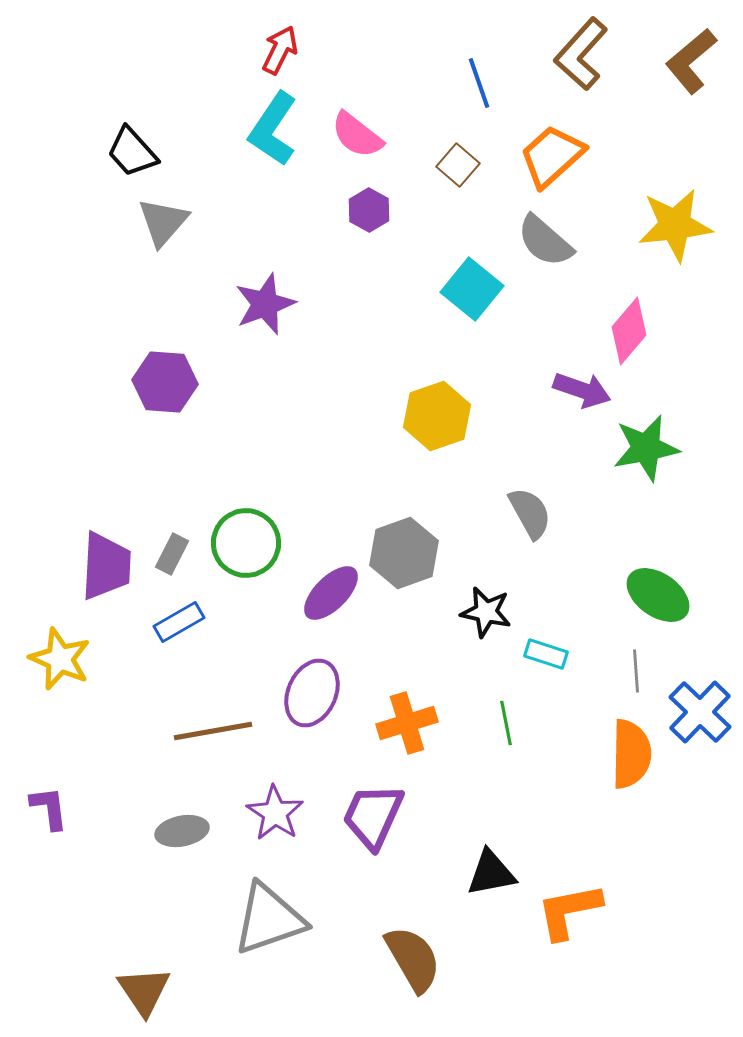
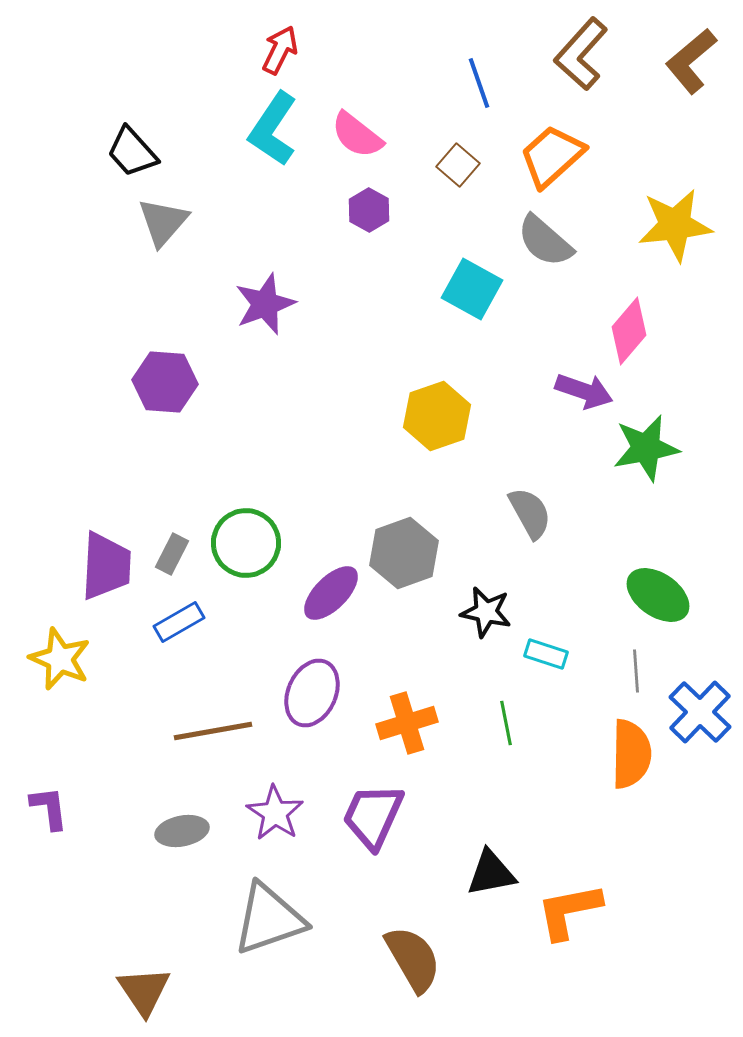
cyan square at (472, 289): rotated 10 degrees counterclockwise
purple arrow at (582, 390): moved 2 px right, 1 px down
